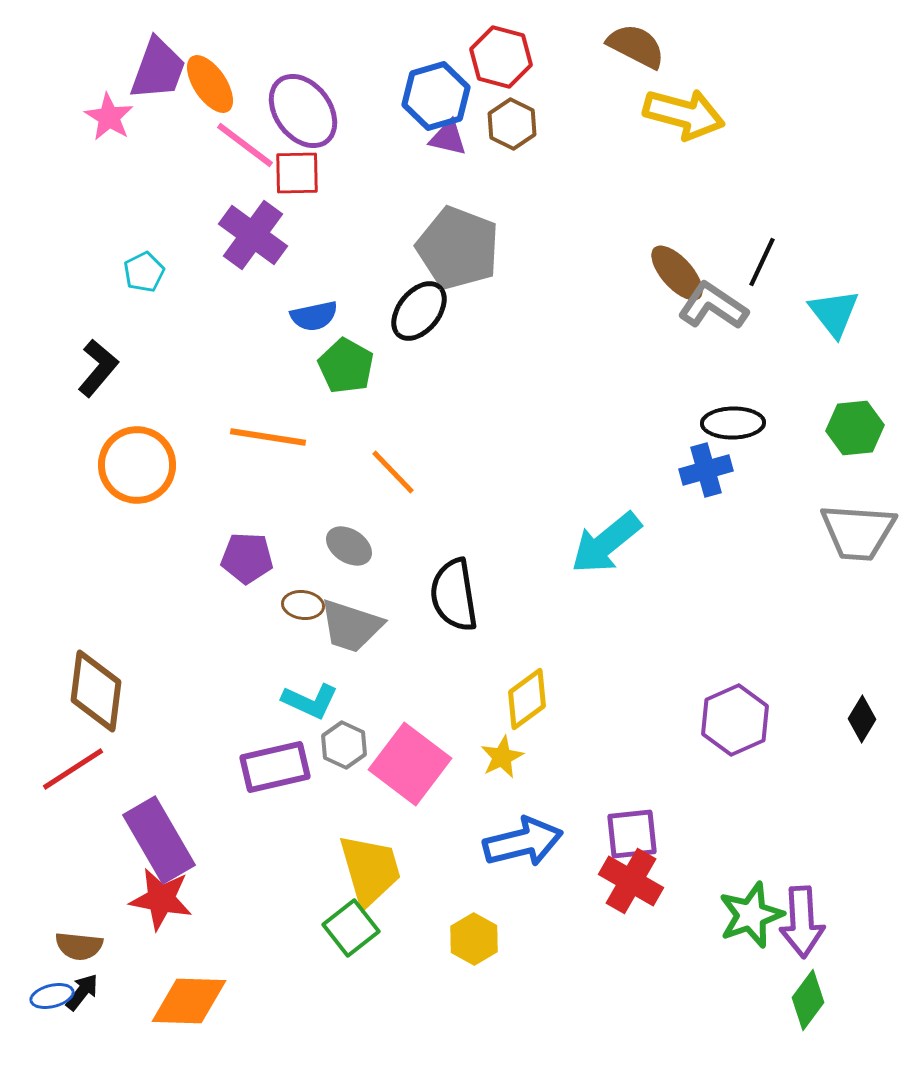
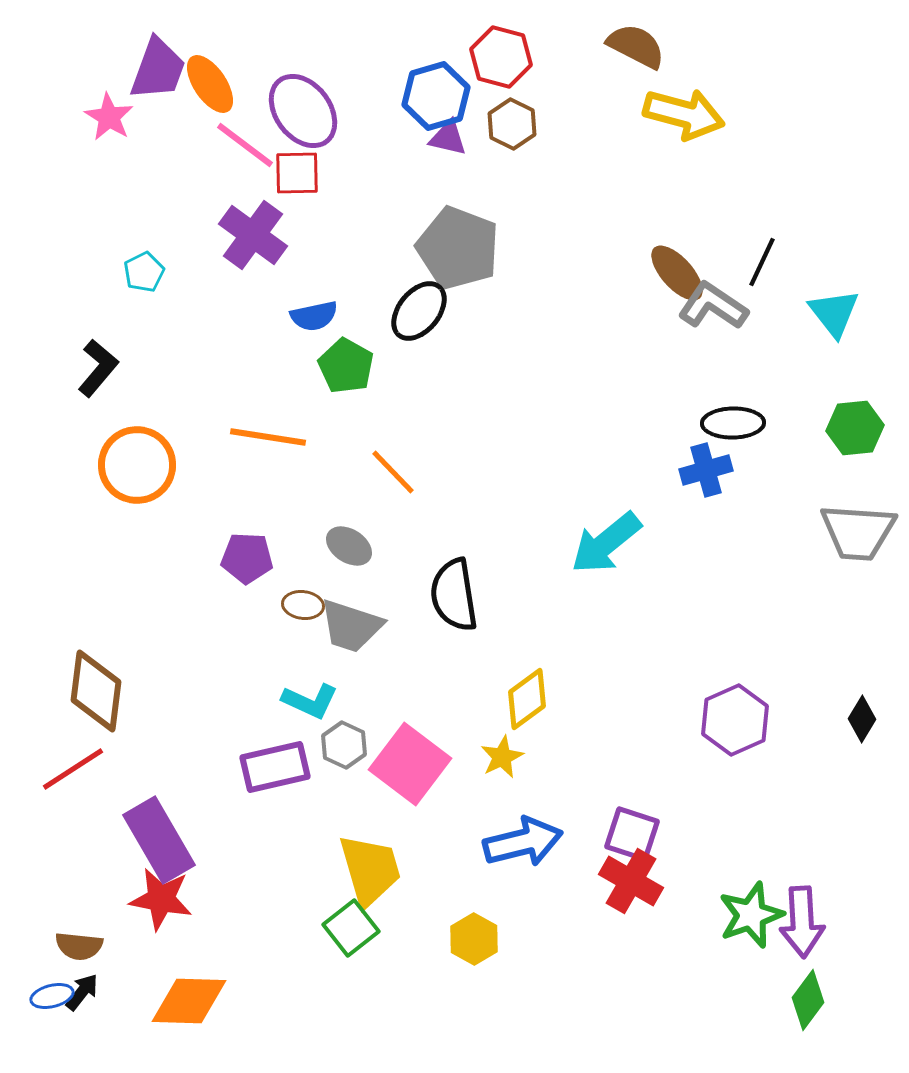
purple square at (632, 834): rotated 24 degrees clockwise
